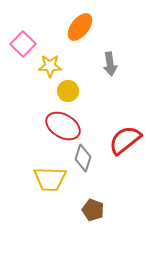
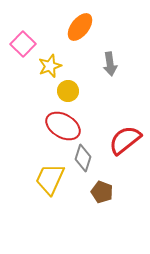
yellow star: rotated 20 degrees counterclockwise
yellow trapezoid: rotated 112 degrees clockwise
brown pentagon: moved 9 px right, 18 px up
